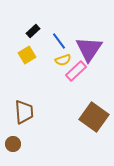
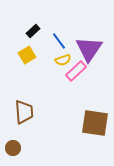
brown square: moved 1 px right, 6 px down; rotated 28 degrees counterclockwise
brown circle: moved 4 px down
